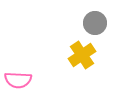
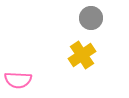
gray circle: moved 4 px left, 5 px up
